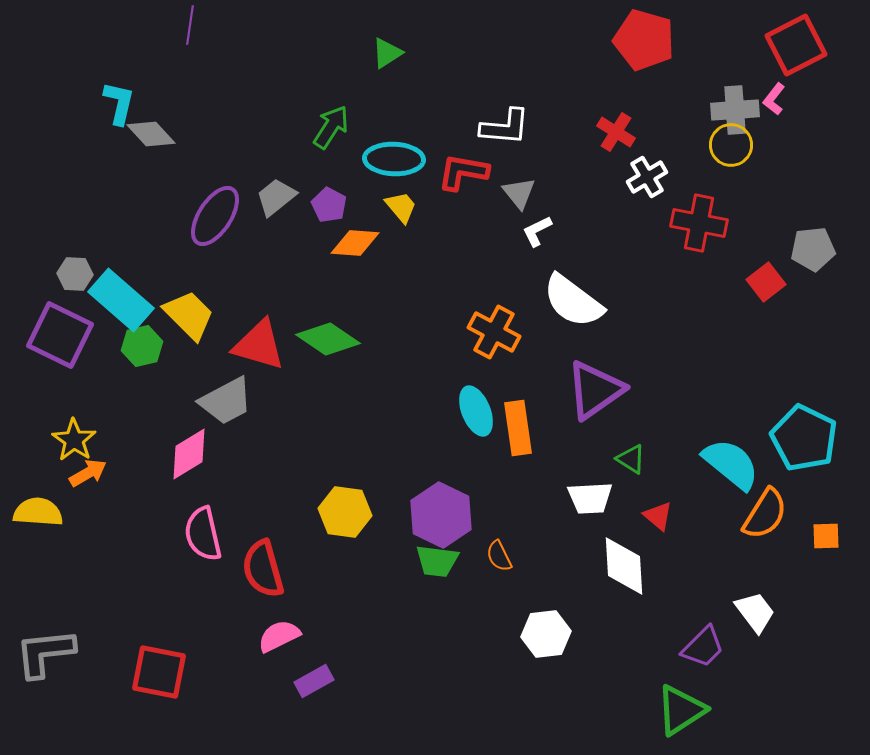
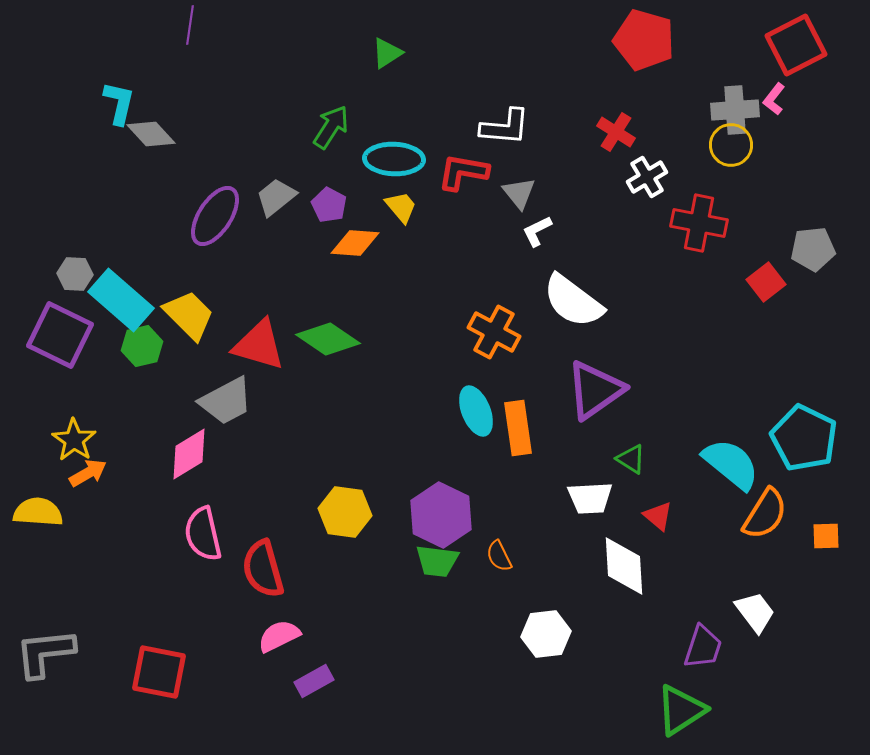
purple trapezoid at (703, 647): rotated 27 degrees counterclockwise
